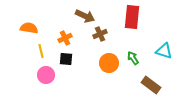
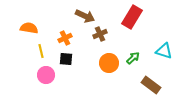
red rectangle: rotated 25 degrees clockwise
green arrow: rotated 80 degrees clockwise
